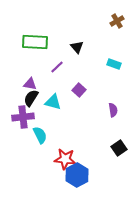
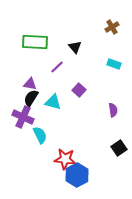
brown cross: moved 5 px left, 6 px down
black triangle: moved 2 px left
purple cross: rotated 30 degrees clockwise
